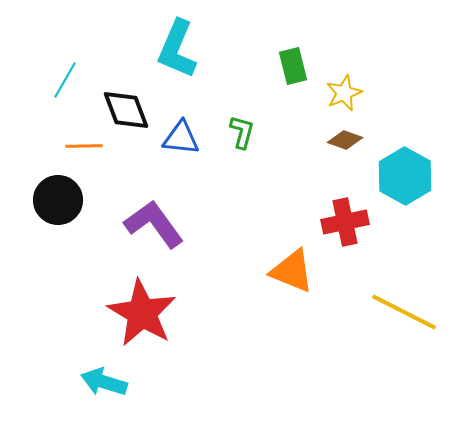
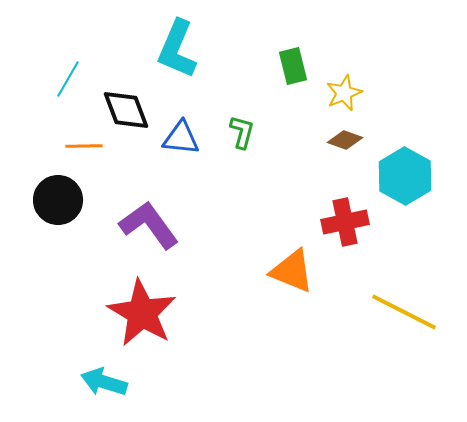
cyan line: moved 3 px right, 1 px up
purple L-shape: moved 5 px left, 1 px down
